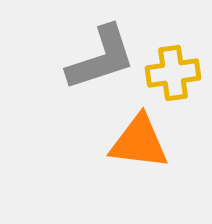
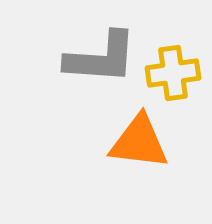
gray L-shape: rotated 22 degrees clockwise
